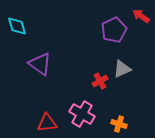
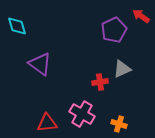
red cross: moved 1 px down; rotated 21 degrees clockwise
